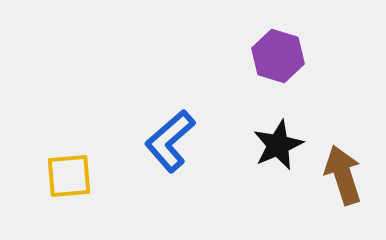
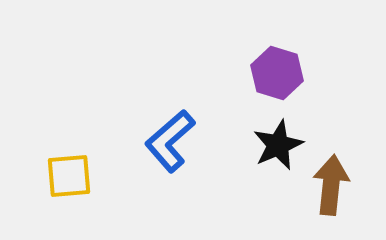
purple hexagon: moved 1 px left, 17 px down
brown arrow: moved 12 px left, 10 px down; rotated 24 degrees clockwise
